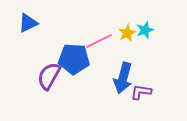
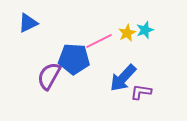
blue arrow: rotated 28 degrees clockwise
